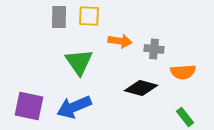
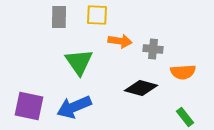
yellow square: moved 8 px right, 1 px up
gray cross: moved 1 px left
